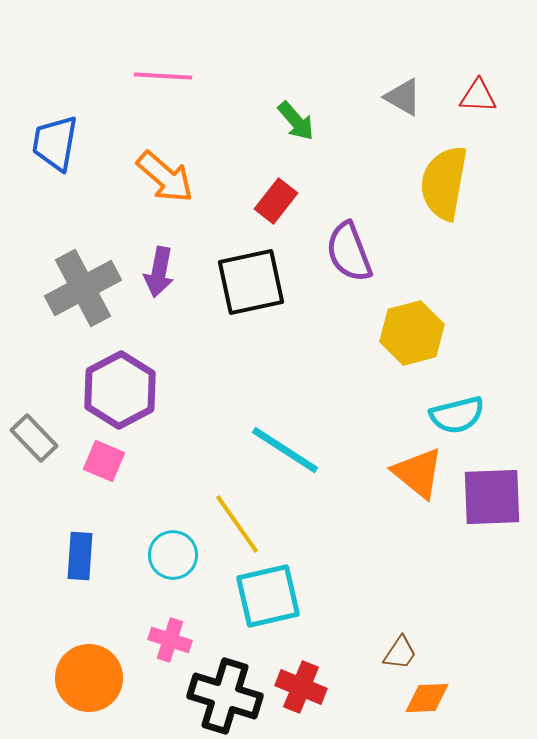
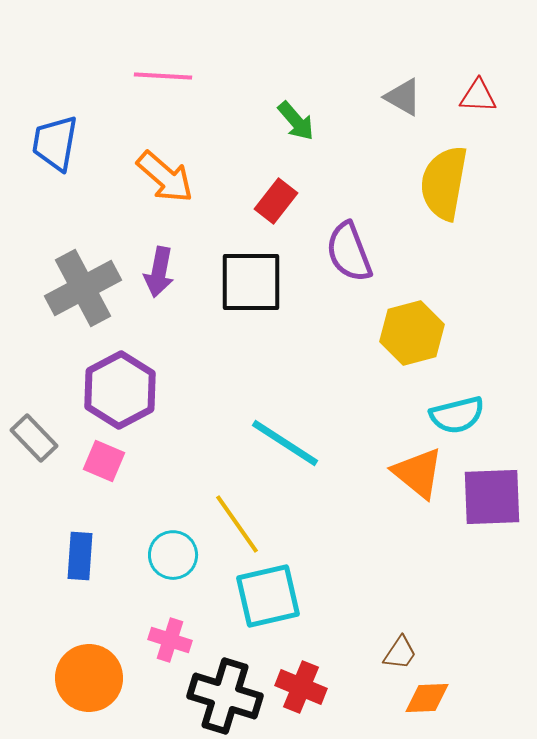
black square: rotated 12 degrees clockwise
cyan line: moved 7 px up
